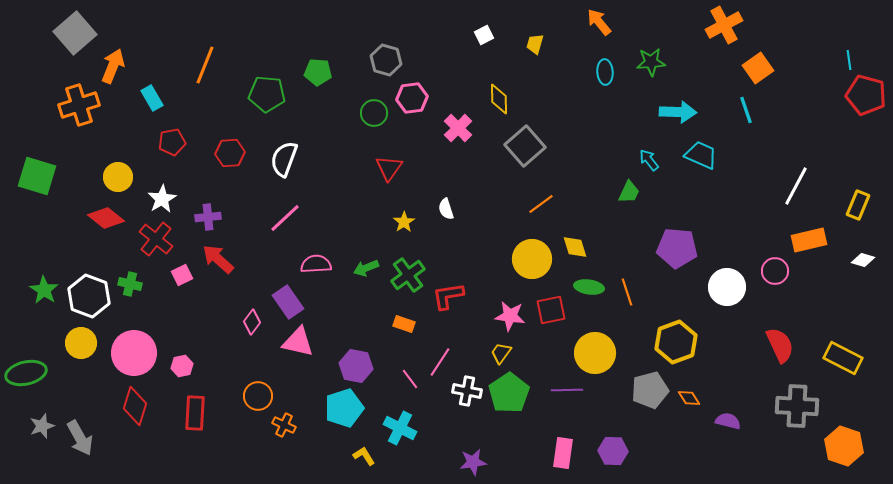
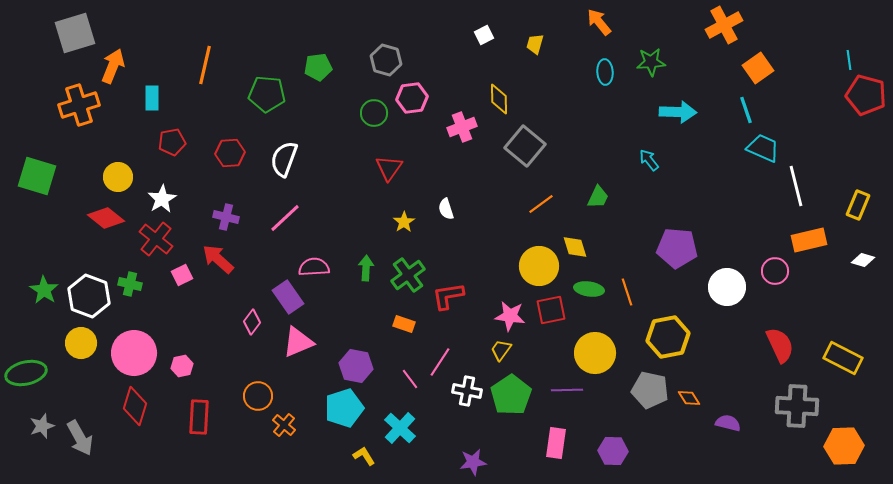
gray square at (75, 33): rotated 24 degrees clockwise
orange line at (205, 65): rotated 9 degrees counterclockwise
green pentagon at (318, 72): moved 5 px up; rotated 12 degrees counterclockwise
cyan rectangle at (152, 98): rotated 30 degrees clockwise
pink cross at (458, 128): moved 4 px right, 1 px up; rotated 24 degrees clockwise
gray square at (525, 146): rotated 9 degrees counterclockwise
cyan trapezoid at (701, 155): moved 62 px right, 7 px up
white line at (796, 186): rotated 42 degrees counterclockwise
green trapezoid at (629, 192): moved 31 px left, 5 px down
purple cross at (208, 217): moved 18 px right; rotated 20 degrees clockwise
yellow circle at (532, 259): moved 7 px right, 7 px down
pink semicircle at (316, 264): moved 2 px left, 3 px down
green arrow at (366, 268): rotated 115 degrees clockwise
green ellipse at (589, 287): moved 2 px down
purple rectangle at (288, 302): moved 5 px up
pink triangle at (298, 342): rotated 36 degrees counterclockwise
yellow hexagon at (676, 342): moved 8 px left, 5 px up; rotated 9 degrees clockwise
yellow trapezoid at (501, 353): moved 3 px up
gray pentagon at (650, 390): rotated 27 degrees clockwise
green pentagon at (509, 393): moved 2 px right, 2 px down
red rectangle at (195, 413): moved 4 px right, 4 px down
purple semicircle at (728, 421): moved 2 px down
orange cross at (284, 425): rotated 15 degrees clockwise
cyan cross at (400, 428): rotated 16 degrees clockwise
orange hexagon at (844, 446): rotated 21 degrees counterclockwise
pink rectangle at (563, 453): moved 7 px left, 10 px up
